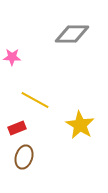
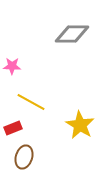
pink star: moved 9 px down
yellow line: moved 4 px left, 2 px down
red rectangle: moved 4 px left
